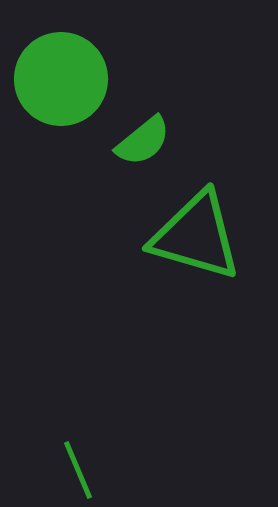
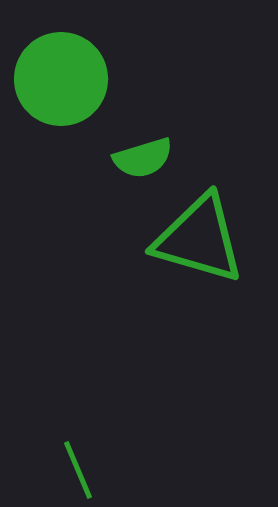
green semicircle: moved 17 px down; rotated 22 degrees clockwise
green triangle: moved 3 px right, 3 px down
